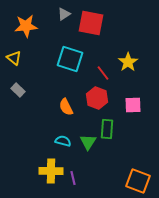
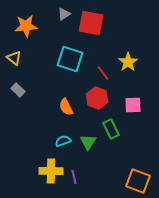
green rectangle: moved 4 px right; rotated 30 degrees counterclockwise
cyan semicircle: rotated 35 degrees counterclockwise
purple line: moved 1 px right, 1 px up
